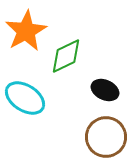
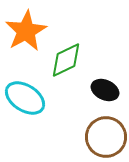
green diamond: moved 4 px down
